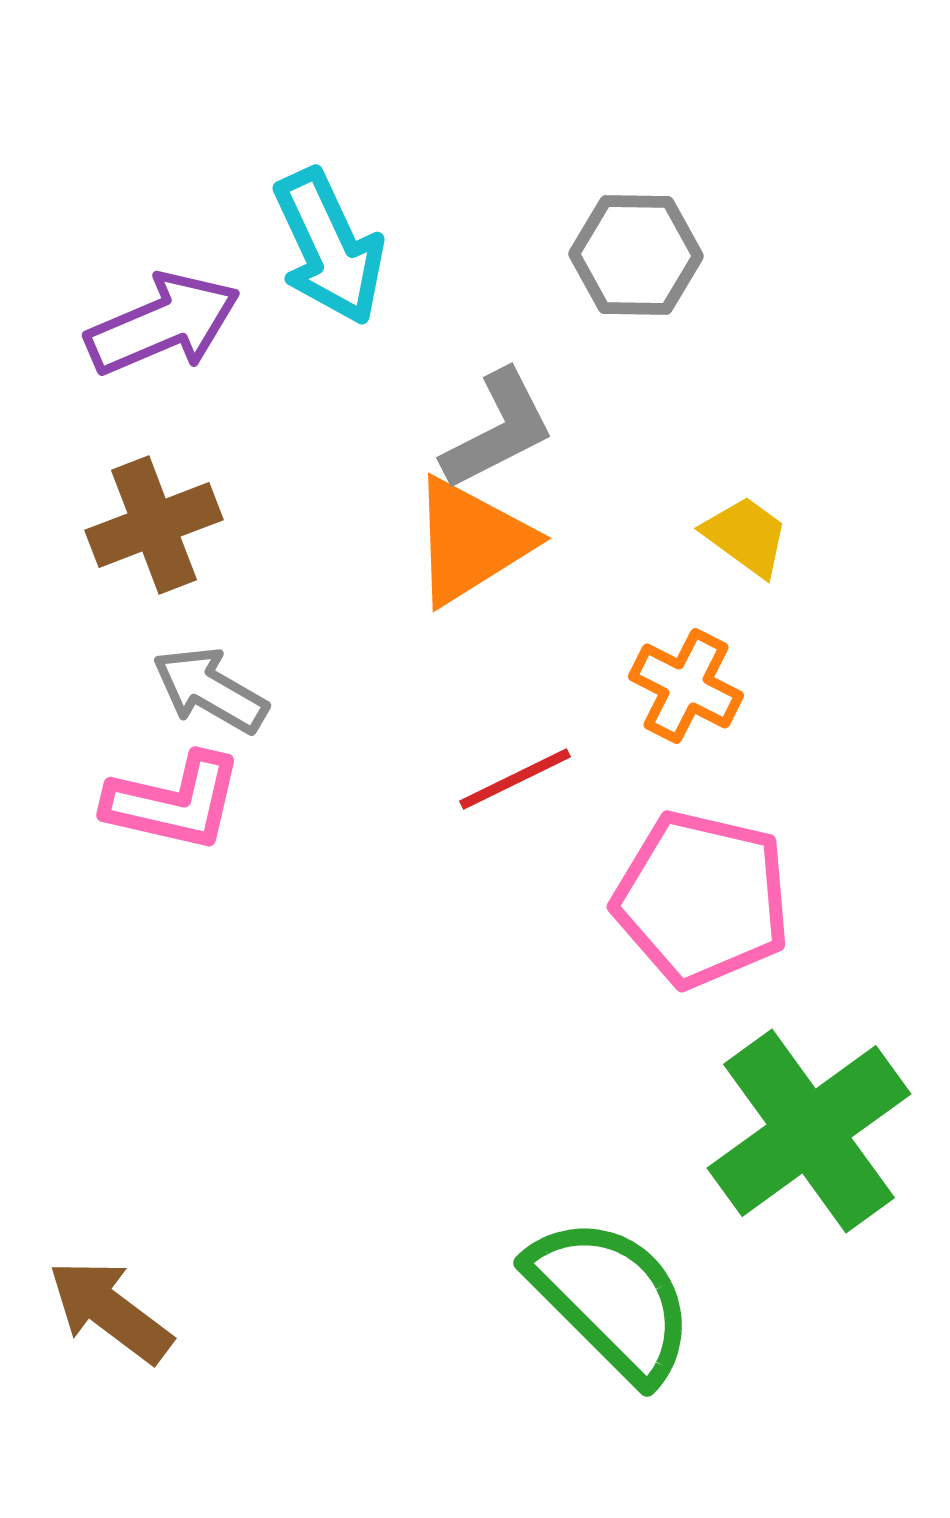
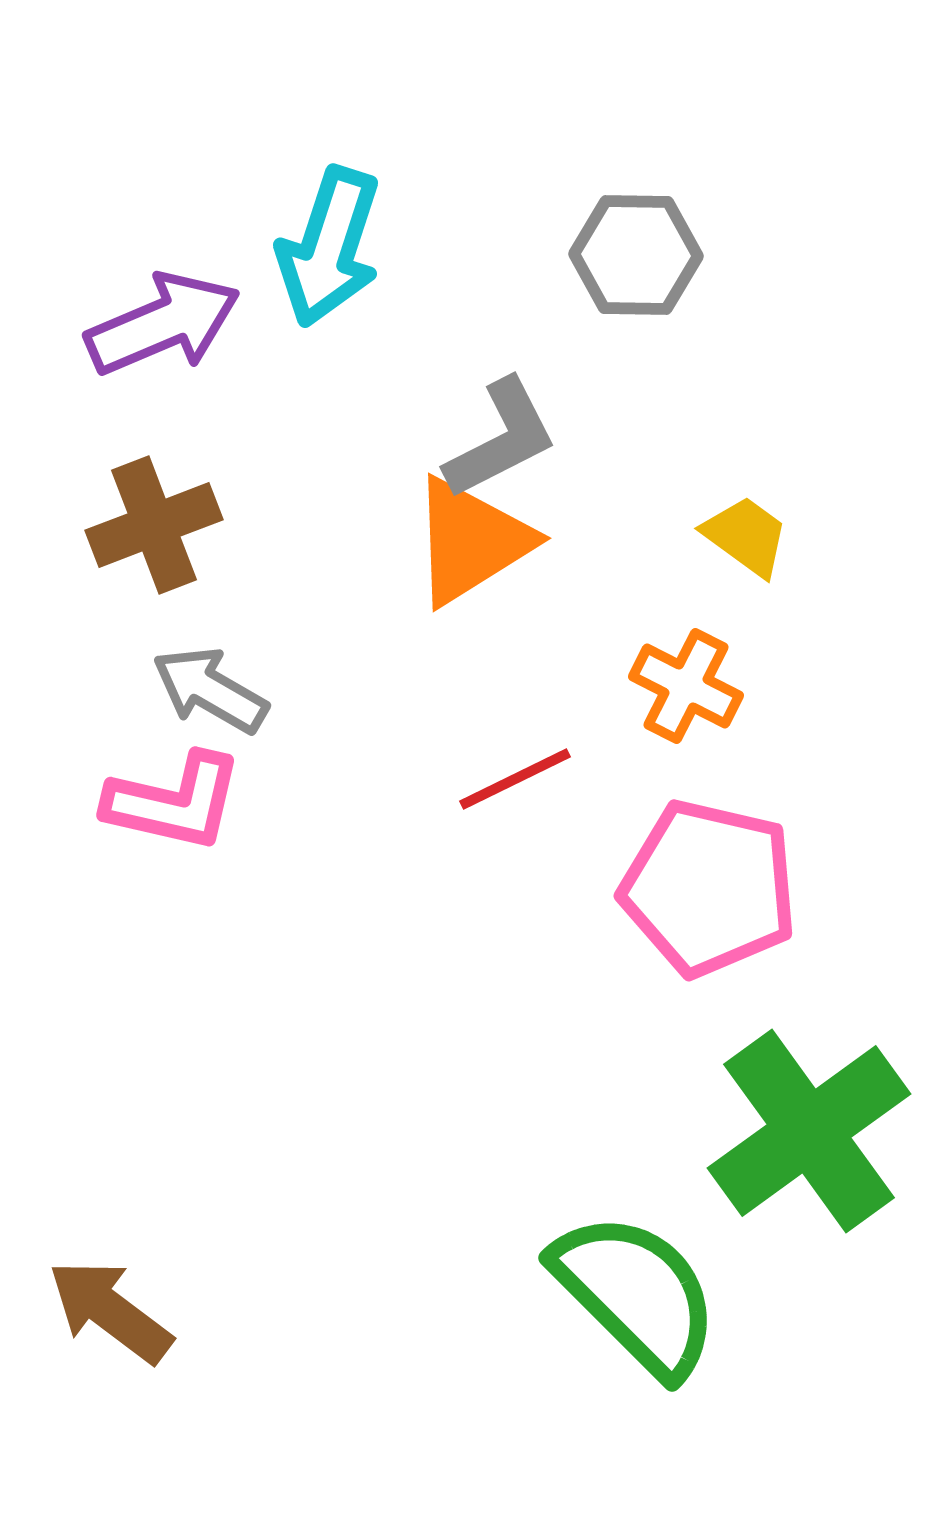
cyan arrow: rotated 43 degrees clockwise
gray L-shape: moved 3 px right, 9 px down
pink pentagon: moved 7 px right, 11 px up
green semicircle: moved 25 px right, 5 px up
